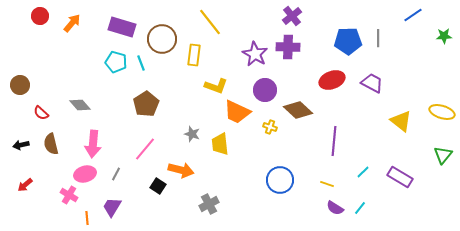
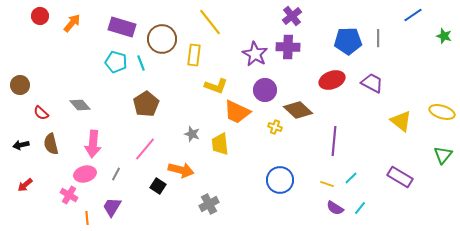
green star at (444, 36): rotated 21 degrees clockwise
yellow cross at (270, 127): moved 5 px right
cyan line at (363, 172): moved 12 px left, 6 px down
